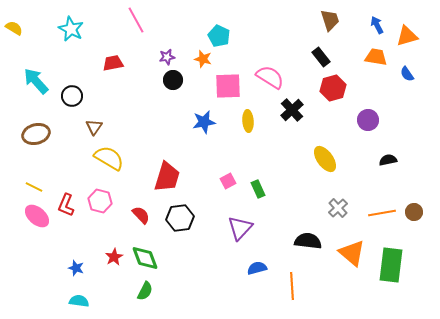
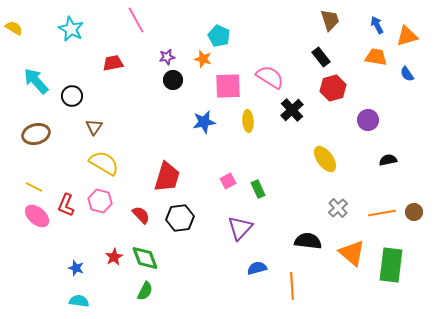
yellow semicircle at (109, 158): moved 5 px left, 5 px down
